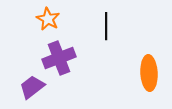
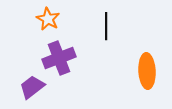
orange ellipse: moved 2 px left, 2 px up
